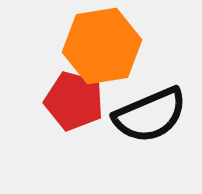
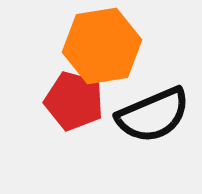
black semicircle: moved 3 px right
